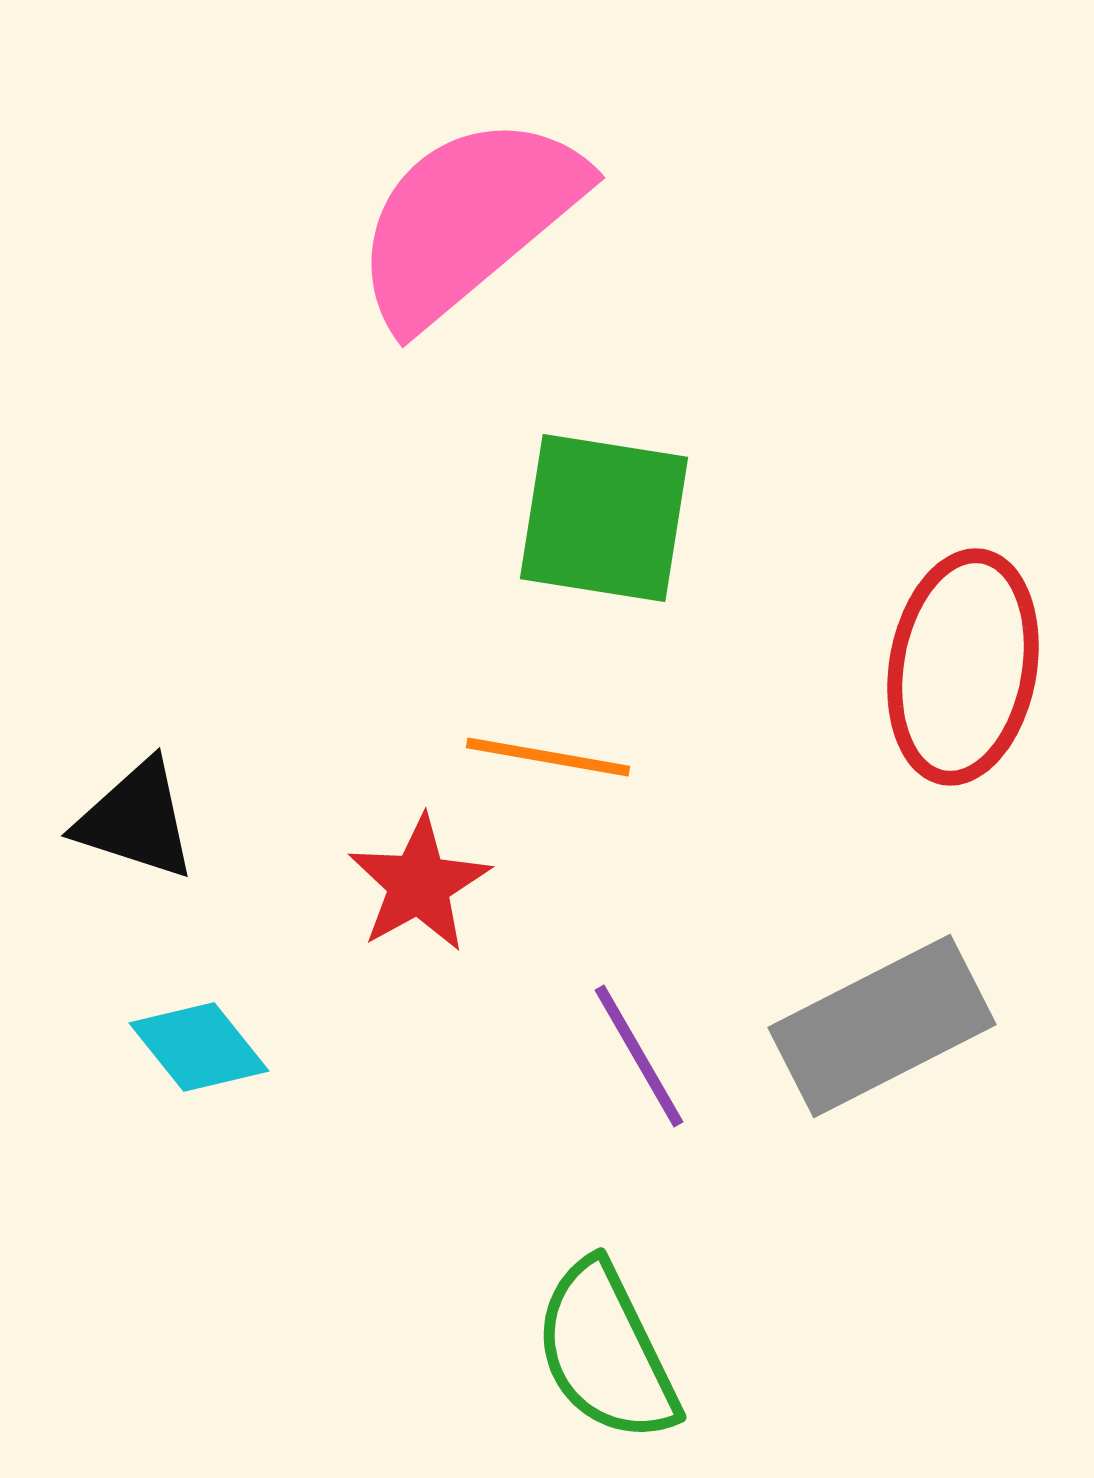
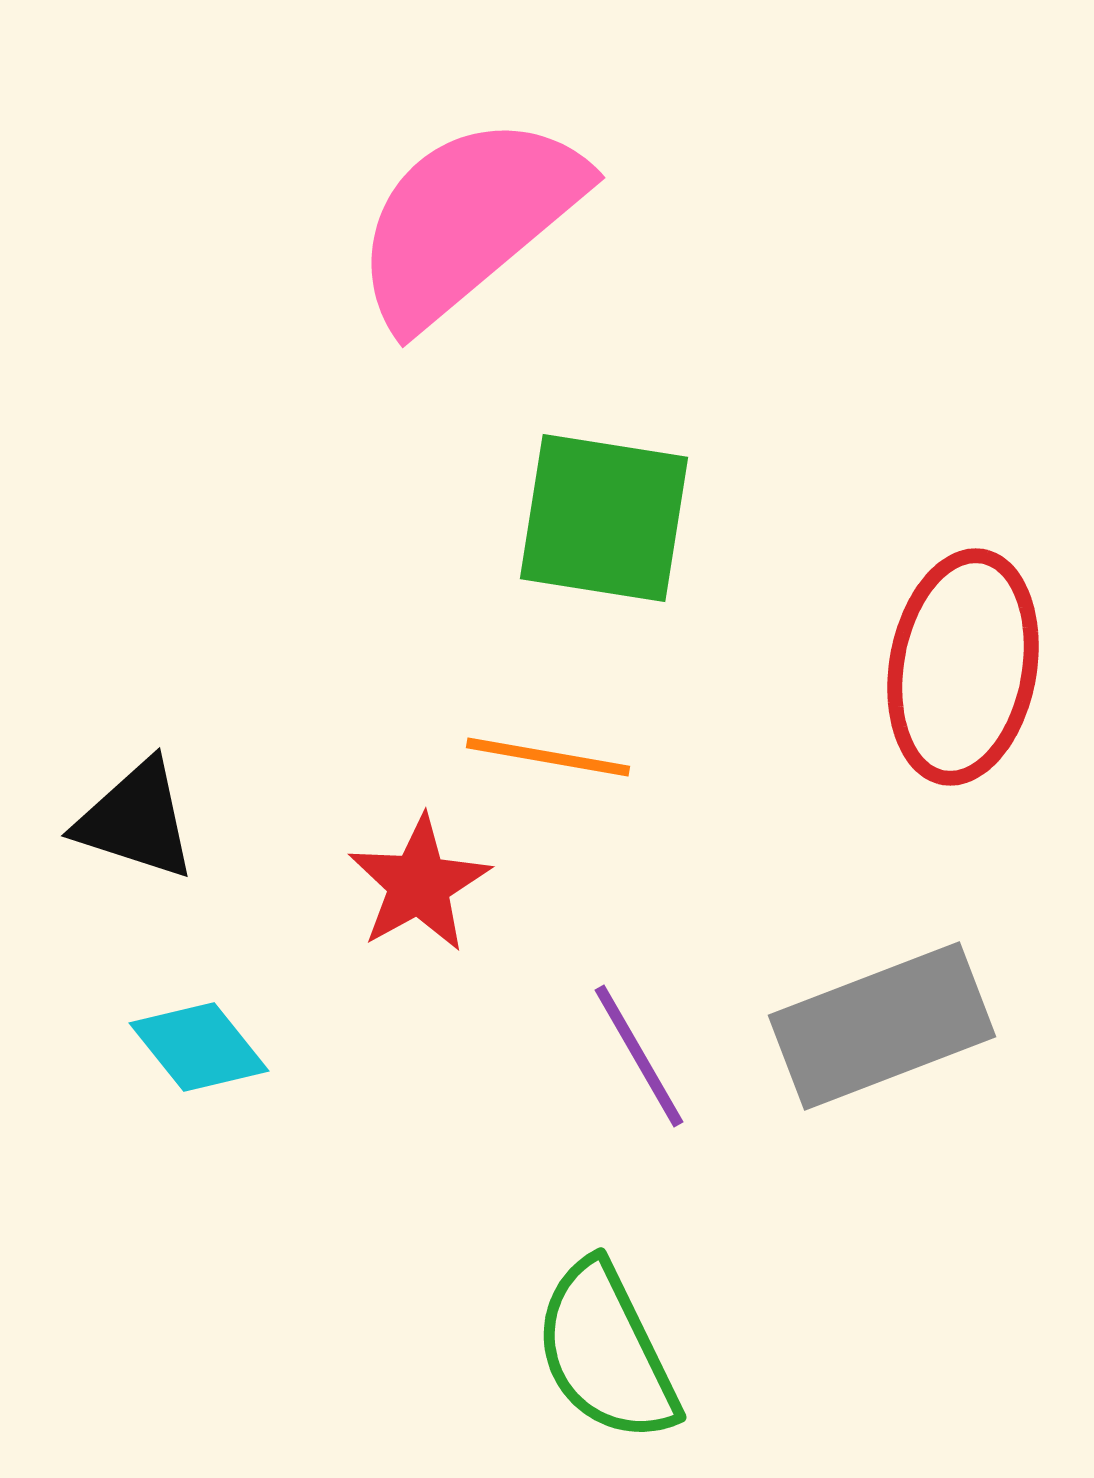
gray rectangle: rotated 6 degrees clockwise
